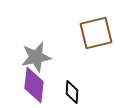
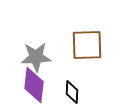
brown square: moved 9 px left, 12 px down; rotated 12 degrees clockwise
gray star: rotated 8 degrees clockwise
